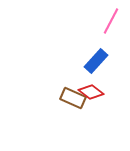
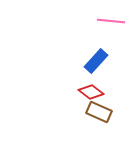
pink line: rotated 68 degrees clockwise
brown rectangle: moved 26 px right, 14 px down
